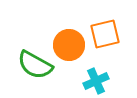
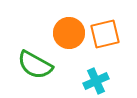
orange circle: moved 12 px up
